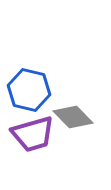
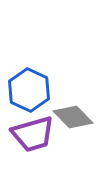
blue hexagon: rotated 12 degrees clockwise
